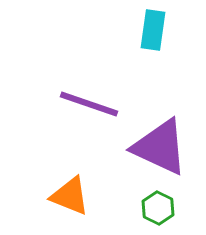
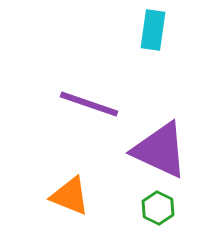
purple triangle: moved 3 px down
